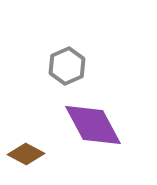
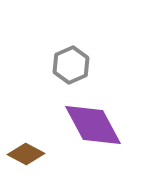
gray hexagon: moved 4 px right, 1 px up
